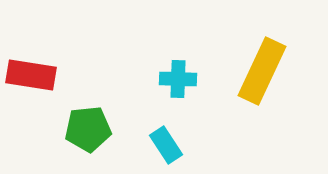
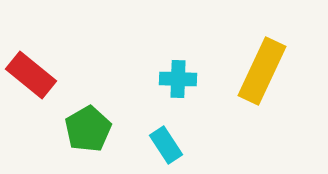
red rectangle: rotated 30 degrees clockwise
green pentagon: rotated 24 degrees counterclockwise
